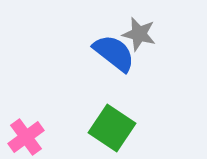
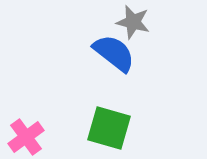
gray star: moved 6 px left, 12 px up
green square: moved 3 px left; rotated 18 degrees counterclockwise
